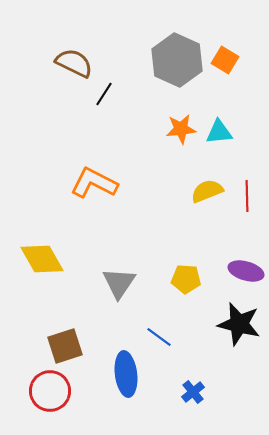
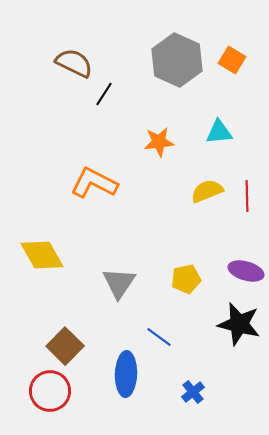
orange square: moved 7 px right
orange star: moved 22 px left, 13 px down
yellow diamond: moved 4 px up
yellow pentagon: rotated 16 degrees counterclockwise
brown square: rotated 27 degrees counterclockwise
blue ellipse: rotated 9 degrees clockwise
